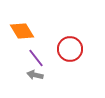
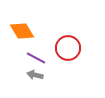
red circle: moved 2 px left, 1 px up
purple line: rotated 24 degrees counterclockwise
